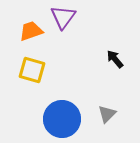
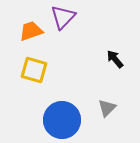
purple triangle: rotated 8 degrees clockwise
yellow square: moved 2 px right
gray triangle: moved 6 px up
blue circle: moved 1 px down
